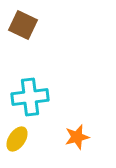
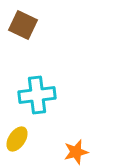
cyan cross: moved 7 px right, 2 px up
orange star: moved 1 px left, 15 px down
